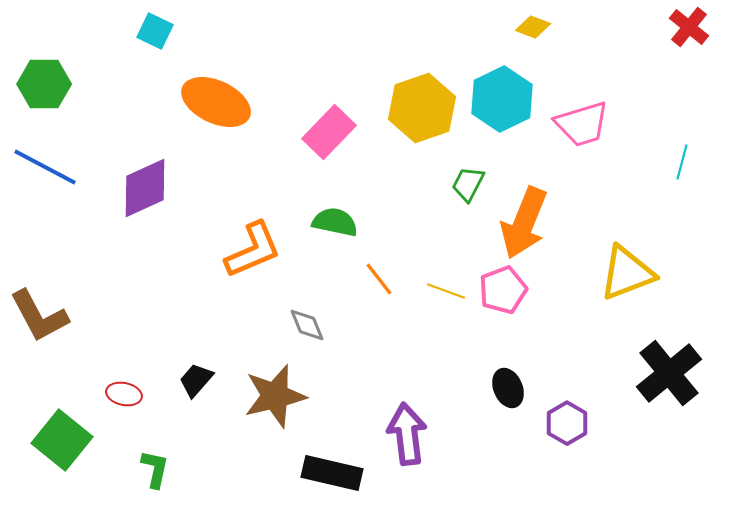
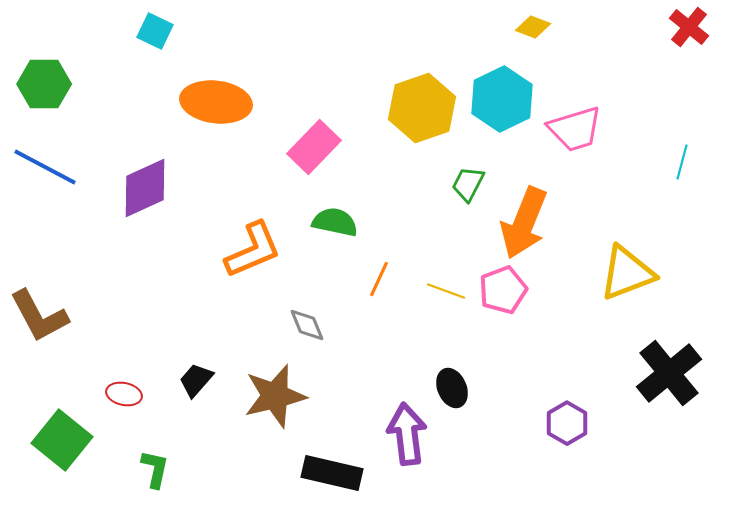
orange ellipse: rotated 18 degrees counterclockwise
pink trapezoid: moved 7 px left, 5 px down
pink rectangle: moved 15 px left, 15 px down
orange line: rotated 63 degrees clockwise
black ellipse: moved 56 px left
